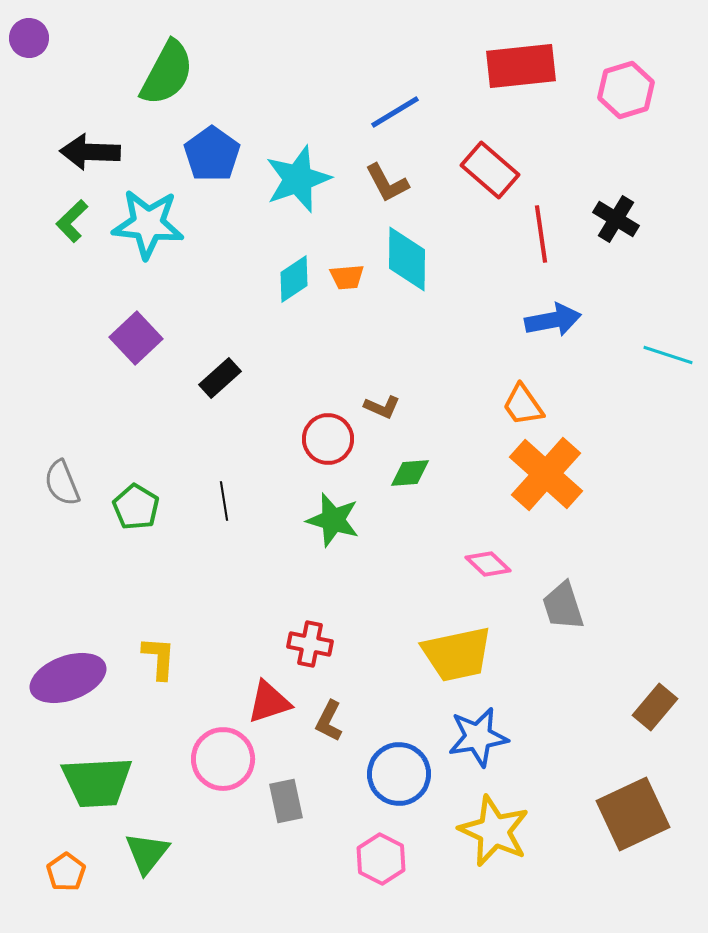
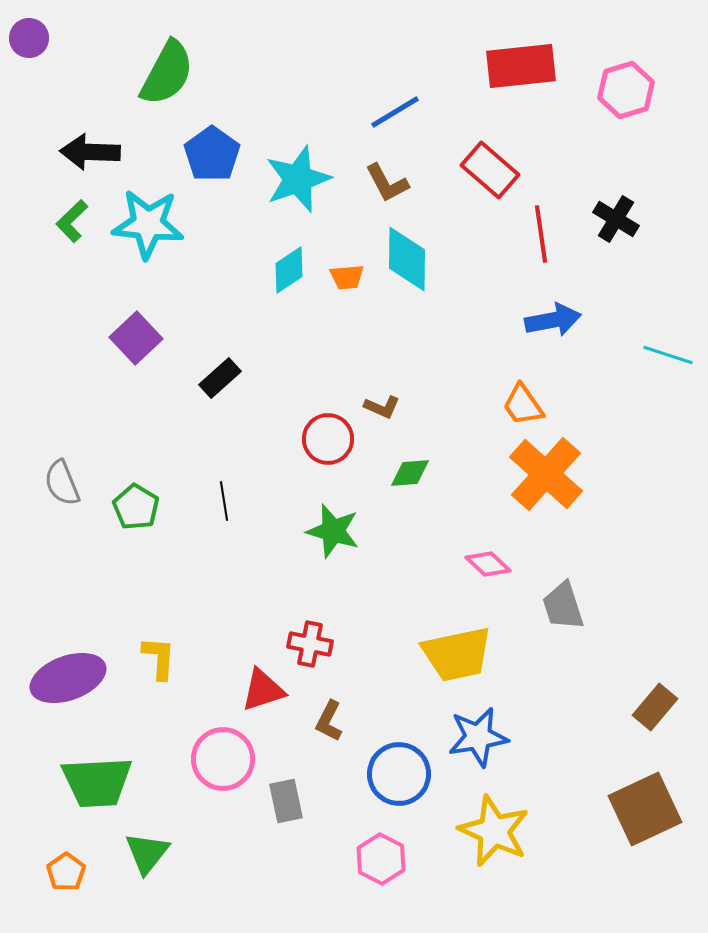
cyan diamond at (294, 279): moved 5 px left, 9 px up
green star at (333, 520): moved 11 px down
red triangle at (269, 702): moved 6 px left, 12 px up
brown square at (633, 814): moved 12 px right, 5 px up
